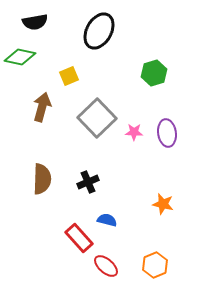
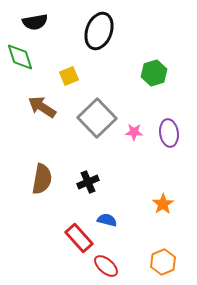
black ellipse: rotated 9 degrees counterclockwise
green diamond: rotated 60 degrees clockwise
brown arrow: rotated 72 degrees counterclockwise
purple ellipse: moved 2 px right
brown semicircle: rotated 8 degrees clockwise
orange star: rotated 25 degrees clockwise
orange hexagon: moved 8 px right, 3 px up
